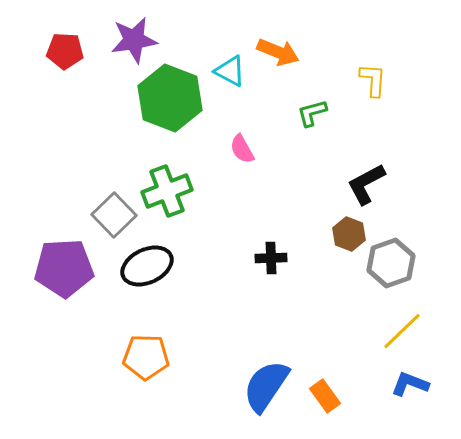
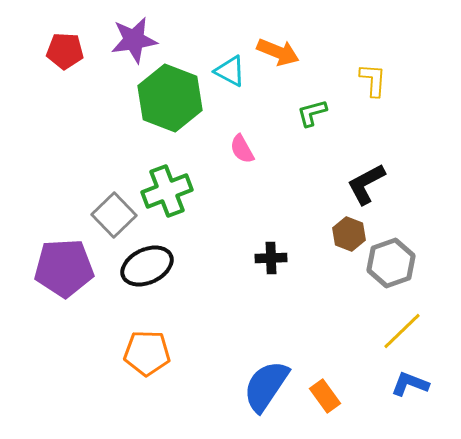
orange pentagon: moved 1 px right, 4 px up
